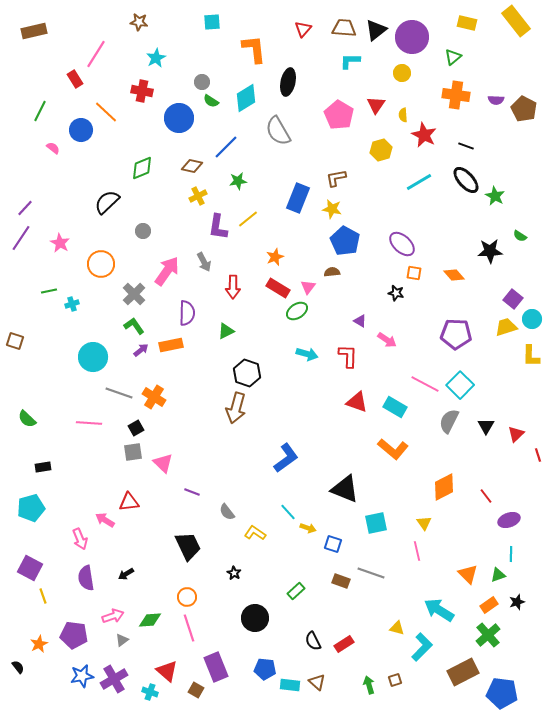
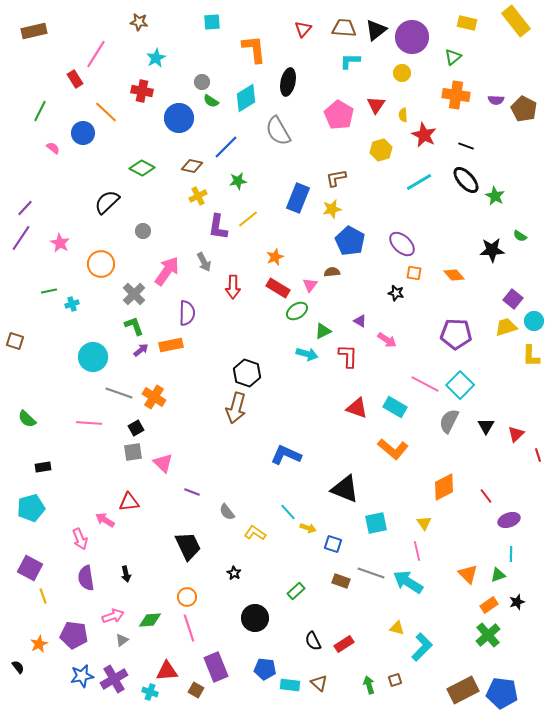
blue circle at (81, 130): moved 2 px right, 3 px down
green diamond at (142, 168): rotated 50 degrees clockwise
yellow star at (332, 209): rotated 24 degrees counterclockwise
blue pentagon at (345, 241): moved 5 px right
black star at (490, 251): moved 2 px right, 1 px up
pink triangle at (308, 287): moved 2 px right, 2 px up
cyan circle at (532, 319): moved 2 px right, 2 px down
green L-shape at (134, 326): rotated 15 degrees clockwise
green triangle at (226, 331): moved 97 px right
red triangle at (357, 402): moved 6 px down
blue L-shape at (286, 458): moved 3 px up; rotated 120 degrees counterclockwise
black arrow at (126, 574): rotated 70 degrees counterclockwise
cyan arrow at (439, 610): moved 31 px left, 28 px up
red triangle at (167, 671): rotated 45 degrees counterclockwise
brown rectangle at (463, 672): moved 18 px down
brown triangle at (317, 682): moved 2 px right, 1 px down
